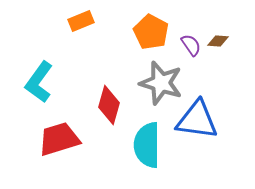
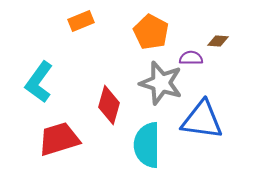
purple semicircle: moved 13 px down; rotated 55 degrees counterclockwise
blue triangle: moved 5 px right
